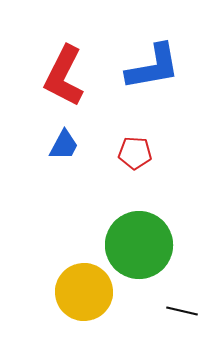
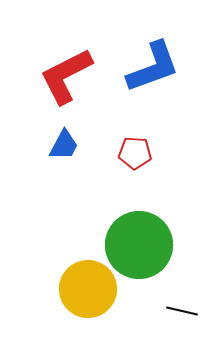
blue L-shape: rotated 10 degrees counterclockwise
red L-shape: moved 2 px right; rotated 36 degrees clockwise
yellow circle: moved 4 px right, 3 px up
